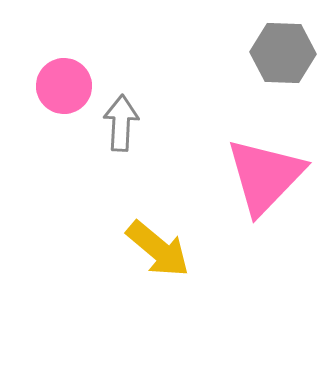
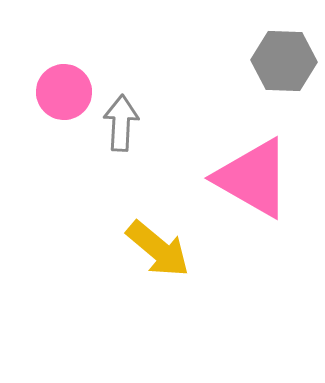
gray hexagon: moved 1 px right, 8 px down
pink circle: moved 6 px down
pink triangle: moved 12 px left, 2 px down; rotated 44 degrees counterclockwise
